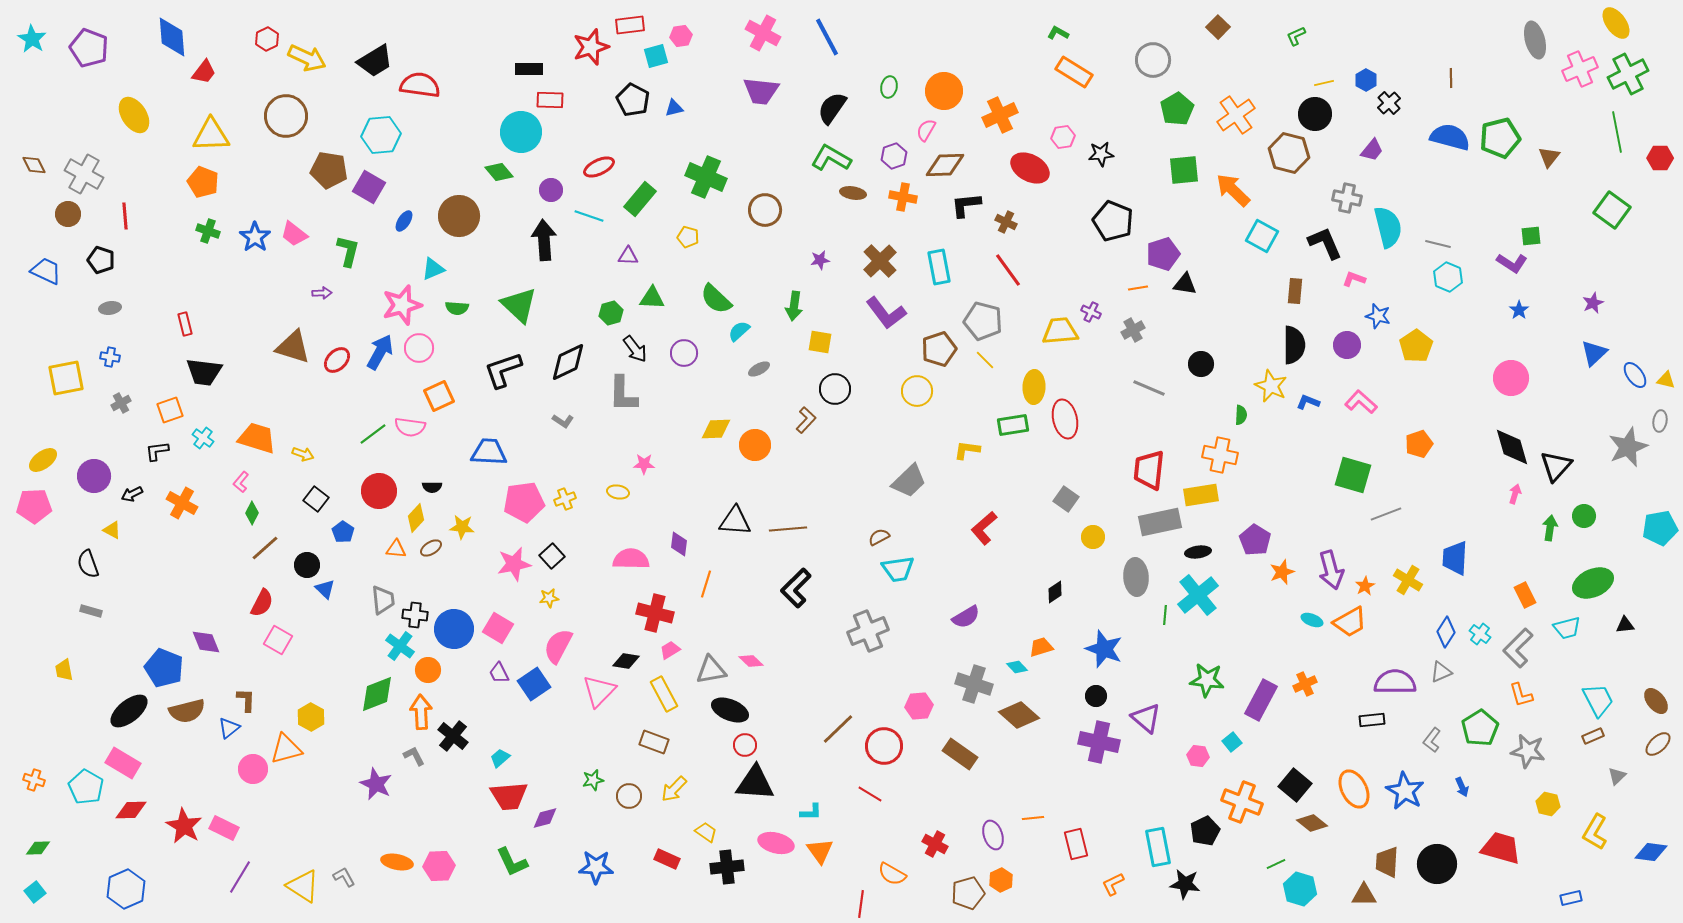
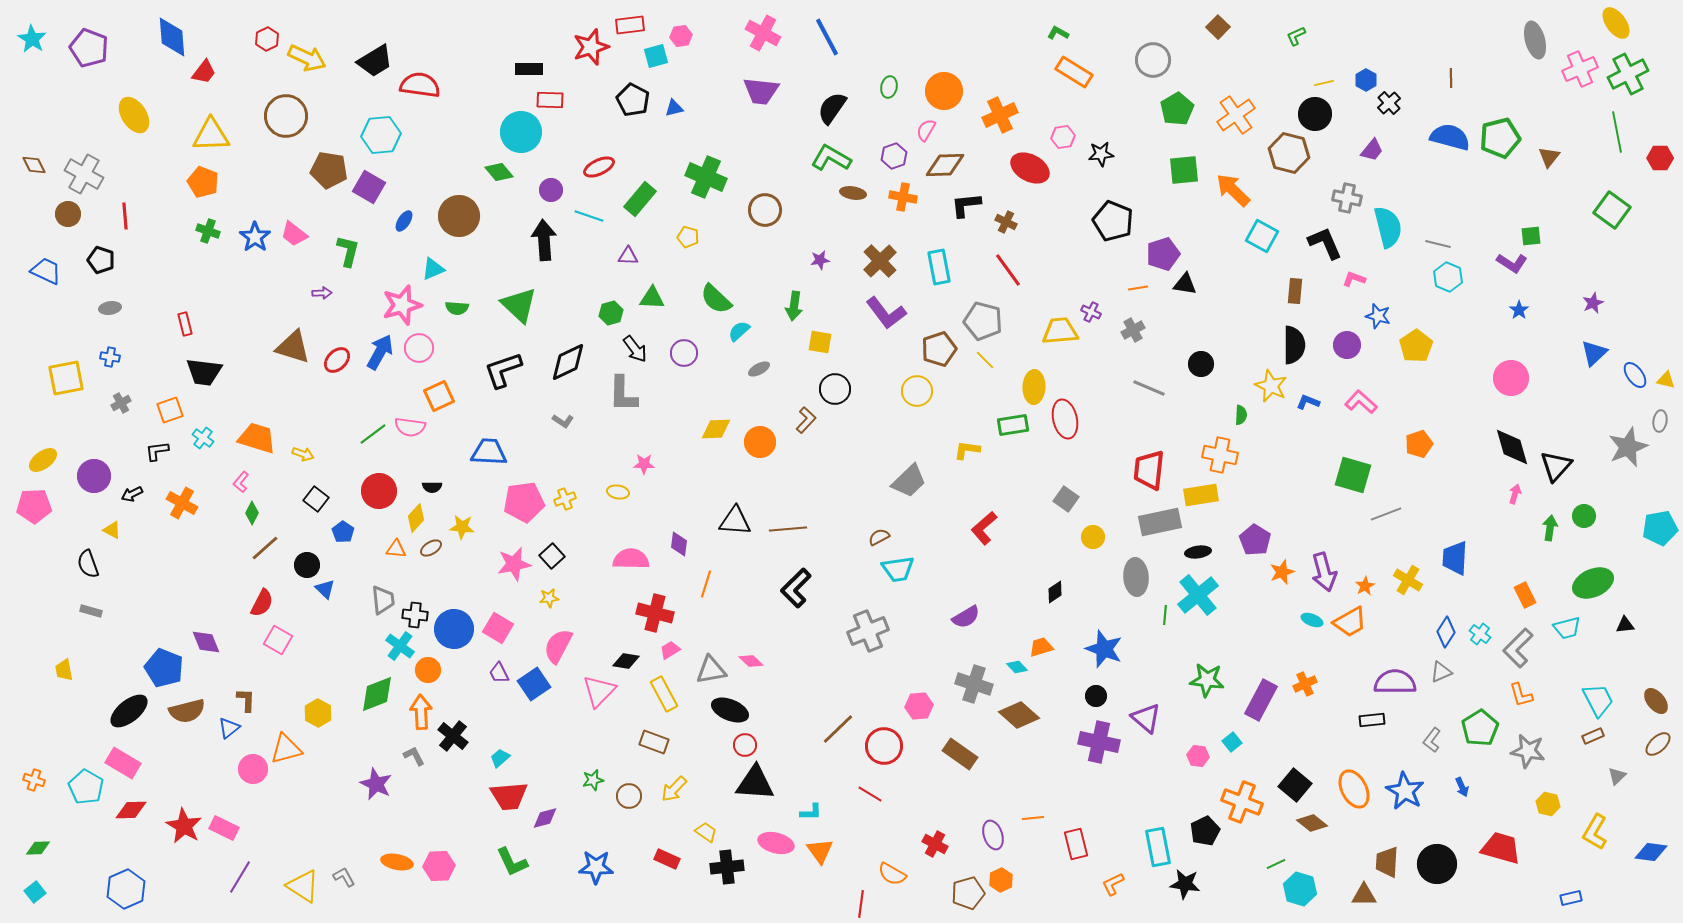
orange circle at (755, 445): moved 5 px right, 3 px up
purple arrow at (1331, 570): moved 7 px left, 2 px down
yellow hexagon at (311, 717): moved 7 px right, 4 px up
